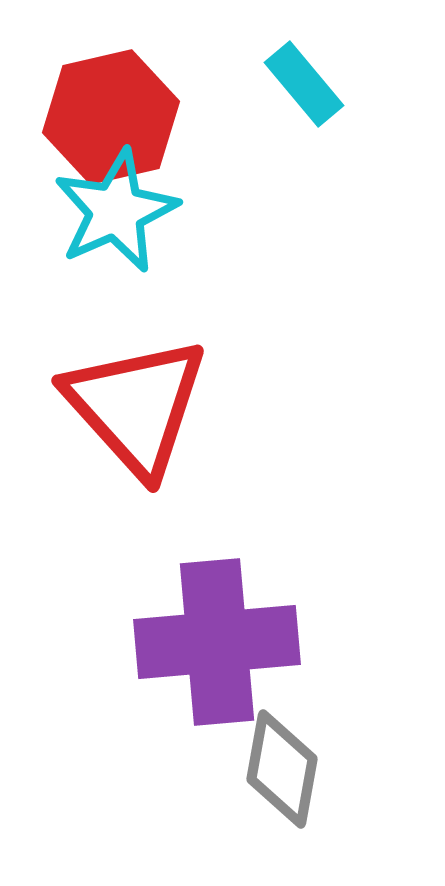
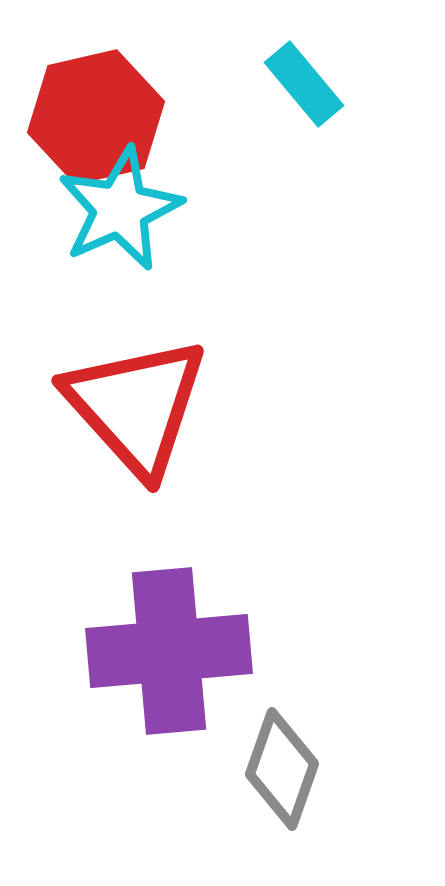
red hexagon: moved 15 px left
cyan star: moved 4 px right, 2 px up
purple cross: moved 48 px left, 9 px down
gray diamond: rotated 9 degrees clockwise
